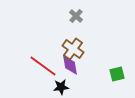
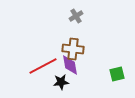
gray cross: rotated 16 degrees clockwise
brown cross: rotated 30 degrees counterclockwise
red line: rotated 64 degrees counterclockwise
black star: moved 5 px up
